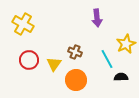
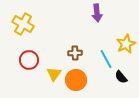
purple arrow: moved 5 px up
brown cross: moved 1 px down; rotated 24 degrees counterclockwise
cyan line: moved 1 px left
yellow triangle: moved 10 px down
black semicircle: rotated 128 degrees counterclockwise
